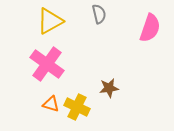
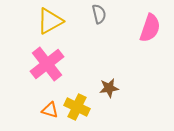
pink cross: rotated 16 degrees clockwise
orange triangle: moved 1 px left, 6 px down
